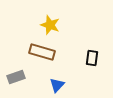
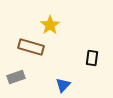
yellow star: rotated 18 degrees clockwise
brown rectangle: moved 11 px left, 5 px up
blue triangle: moved 6 px right
